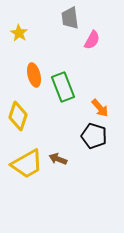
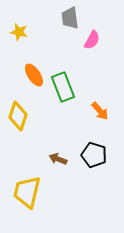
yellow star: moved 1 px up; rotated 18 degrees counterclockwise
orange ellipse: rotated 20 degrees counterclockwise
orange arrow: moved 3 px down
black pentagon: moved 19 px down
yellow trapezoid: moved 28 px down; rotated 132 degrees clockwise
